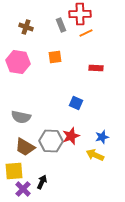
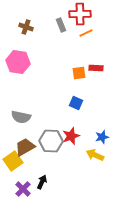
orange square: moved 24 px right, 16 px down
brown trapezoid: rotated 120 degrees clockwise
yellow square: moved 1 px left, 10 px up; rotated 30 degrees counterclockwise
